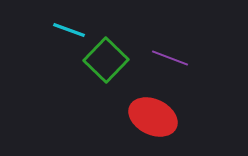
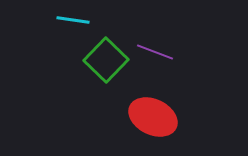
cyan line: moved 4 px right, 10 px up; rotated 12 degrees counterclockwise
purple line: moved 15 px left, 6 px up
